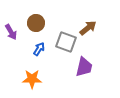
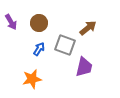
brown circle: moved 3 px right
purple arrow: moved 10 px up
gray square: moved 1 px left, 3 px down
orange star: rotated 12 degrees counterclockwise
